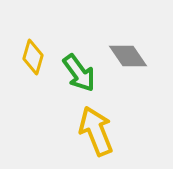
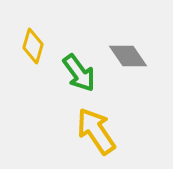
yellow diamond: moved 11 px up
yellow arrow: rotated 12 degrees counterclockwise
